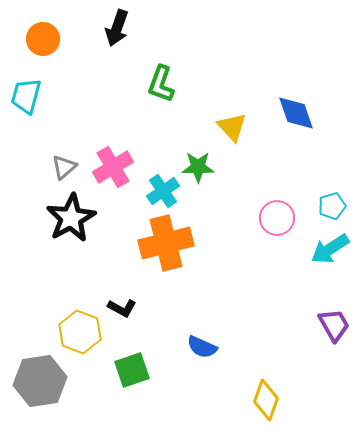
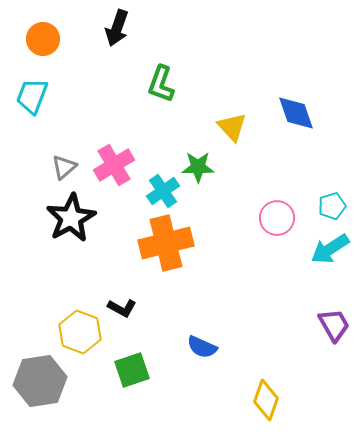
cyan trapezoid: moved 6 px right; rotated 6 degrees clockwise
pink cross: moved 1 px right, 2 px up
